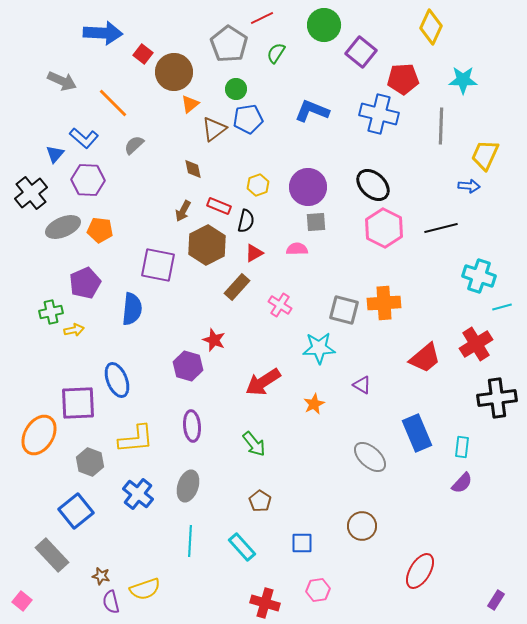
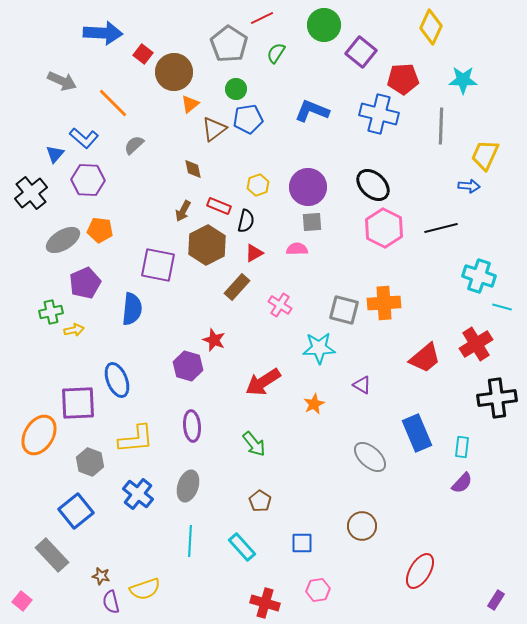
gray square at (316, 222): moved 4 px left
gray ellipse at (63, 227): moved 13 px down; rotated 8 degrees counterclockwise
cyan line at (502, 307): rotated 30 degrees clockwise
